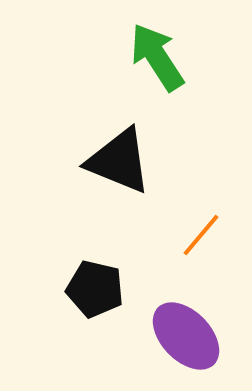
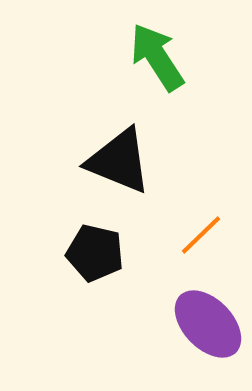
orange line: rotated 6 degrees clockwise
black pentagon: moved 36 px up
purple ellipse: moved 22 px right, 12 px up
